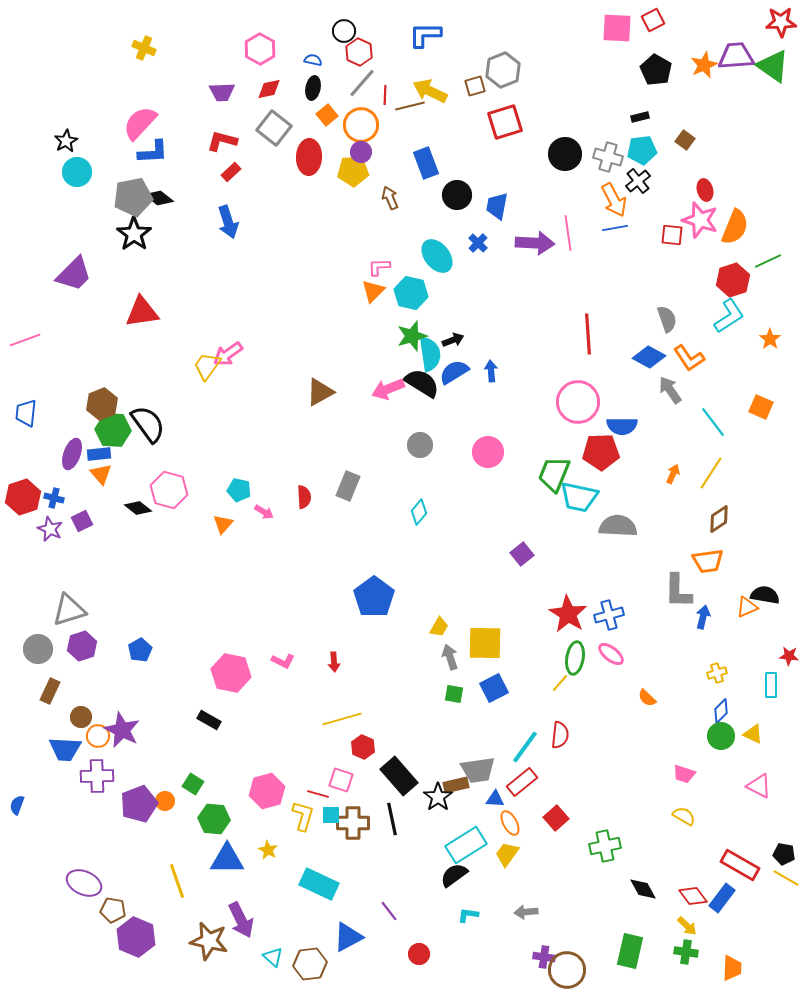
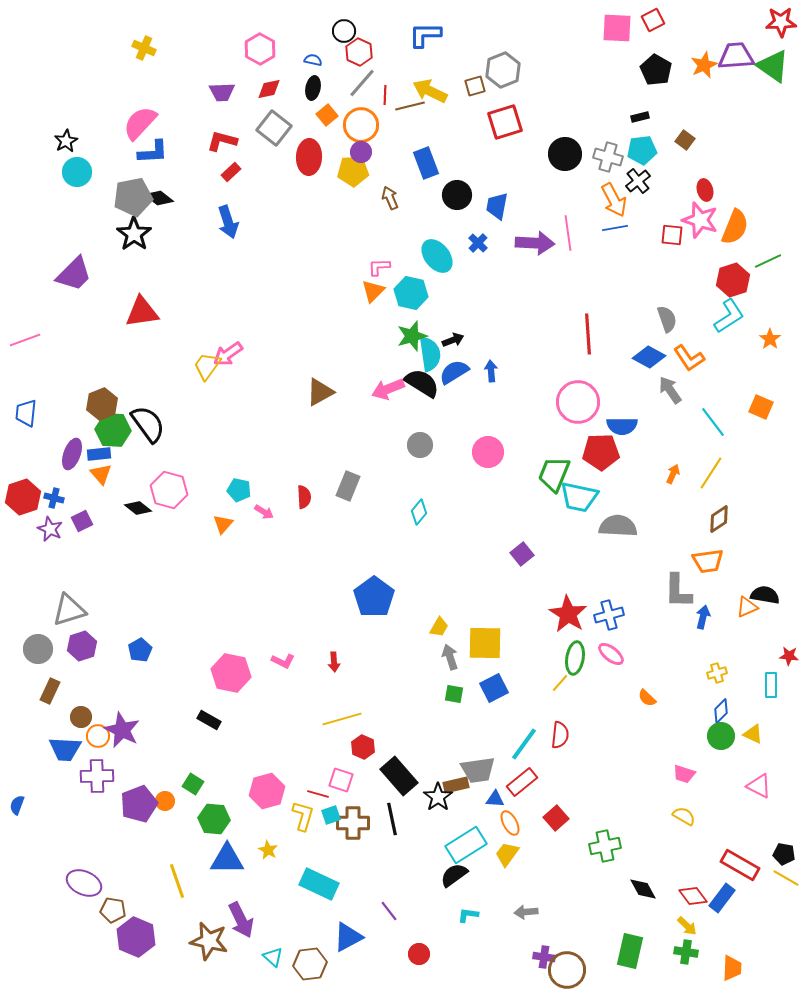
cyan line at (525, 747): moved 1 px left, 3 px up
cyan square at (331, 815): rotated 18 degrees counterclockwise
